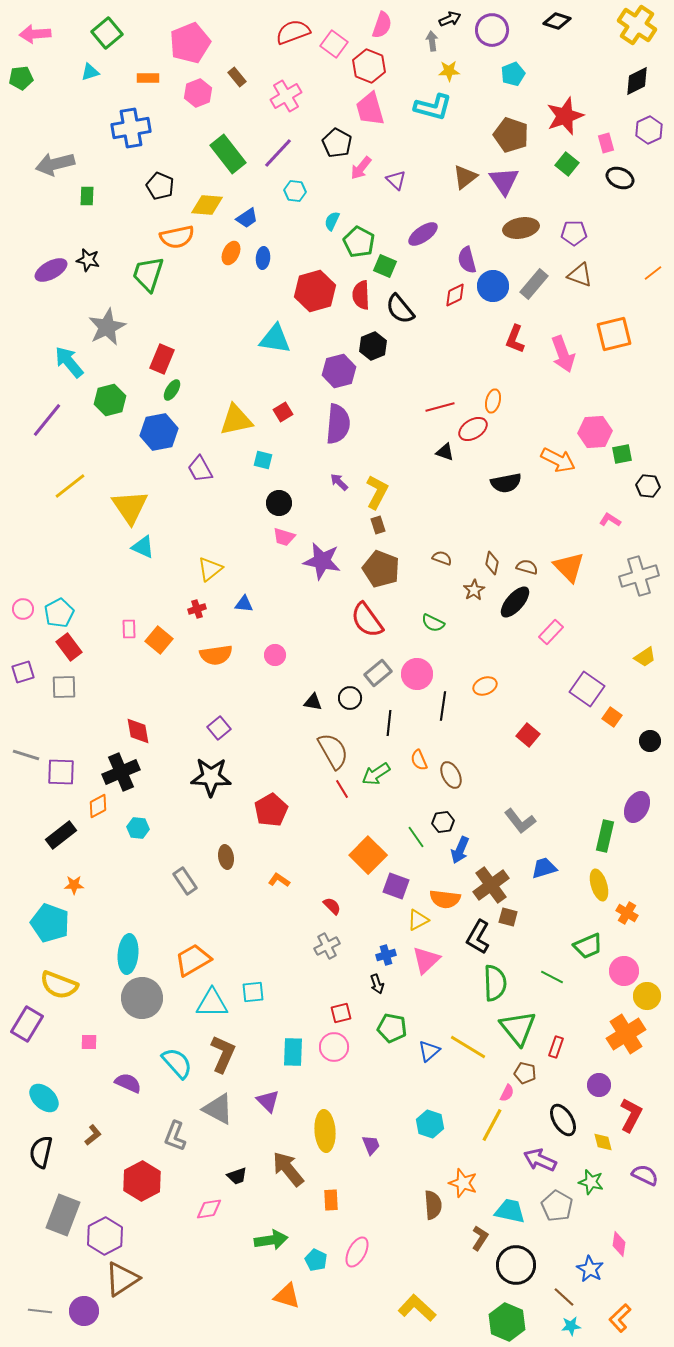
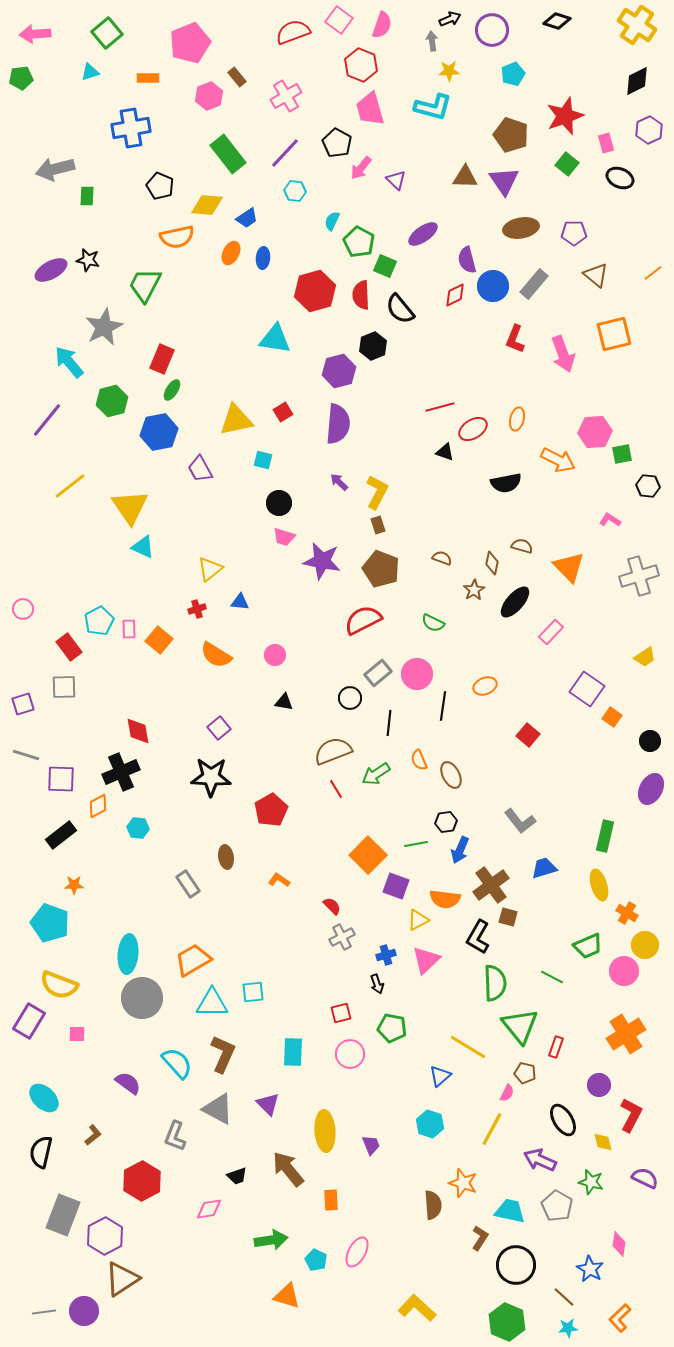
pink square at (334, 44): moved 5 px right, 24 px up
red hexagon at (369, 66): moved 8 px left, 1 px up
pink hexagon at (198, 93): moved 11 px right, 3 px down
purple line at (278, 153): moved 7 px right
gray arrow at (55, 164): moved 5 px down
brown triangle at (465, 177): rotated 40 degrees clockwise
green trapezoid at (148, 274): moved 3 px left, 11 px down; rotated 9 degrees clockwise
brown triangle at (580, 275): moved 16 px right; rotated 20 degrees clockwise
gray star at (107, 327): moved 3 px left
green hexagon at (110, 400): moved 2 px right, 1 px down
orange ellipse at (493, 401): moved 24 px right, 18 px down
brown semicircle at (527, 567): moved 5 px left, 21 px up
blue triangle at (244, 604): moved 4 px left, 2 px up
cyan pentagon at (59, 613): moved 40 px right, 8 px down
red semicircle at (367, 620): moved 4 px left; rotated 99 degrees clockwise
orange semicircle at (216, 655): rotated 40 degrees clockwise
purple square at (23, 672): moved 32 px down
black triangle at (313, 702): moved 29 px left
brown semicircle at (333, 751): rotated 81 degrees counterclockwise
purple square at (61, 772): moved 7 px down
red line at (342, 789): moved 6 px left
purple ellipse at (637, 807): moved 14 px right, 18 px up
black hexagon at (443, 822): moved 3 px right
green line at (416, 837): moved 7 px down; rotated 65 degrees counterclockwise
gray rectangle at (185, 881): moved 3 px right, 3 px down
gray cross at (327, 946): moved 15 px right, 9 px up
yellow circle at (647, 996): moved 2 px left, 51 px up
purple rectangle at (27, 1024): moved 2 px right, 3 px up
green triangle at (518, 1028): moved 2 px right, 2 px up
pink square at (89, 1042): moved 12 px left, 8 px up
pink circle at (334, 1047): moved 16 px right, 7 px down
blue triangle at (429, 1051): moved 11 px right, 25 px down
purple semicircle at (128, 1083): rotated 12 degrees clockwise
purple triangle at (268, 1101): moved 3 px down
yellow line at (492, 1125): moved 4 px down
purple semicircle at (645, 1175): moved 3 px down
gray line at (40, 1311): moved 4 px right, 1 px down; rotated 15 degrees counterclockwise
cyan star at (571, 1326): moved 3 px left, 2 px down
